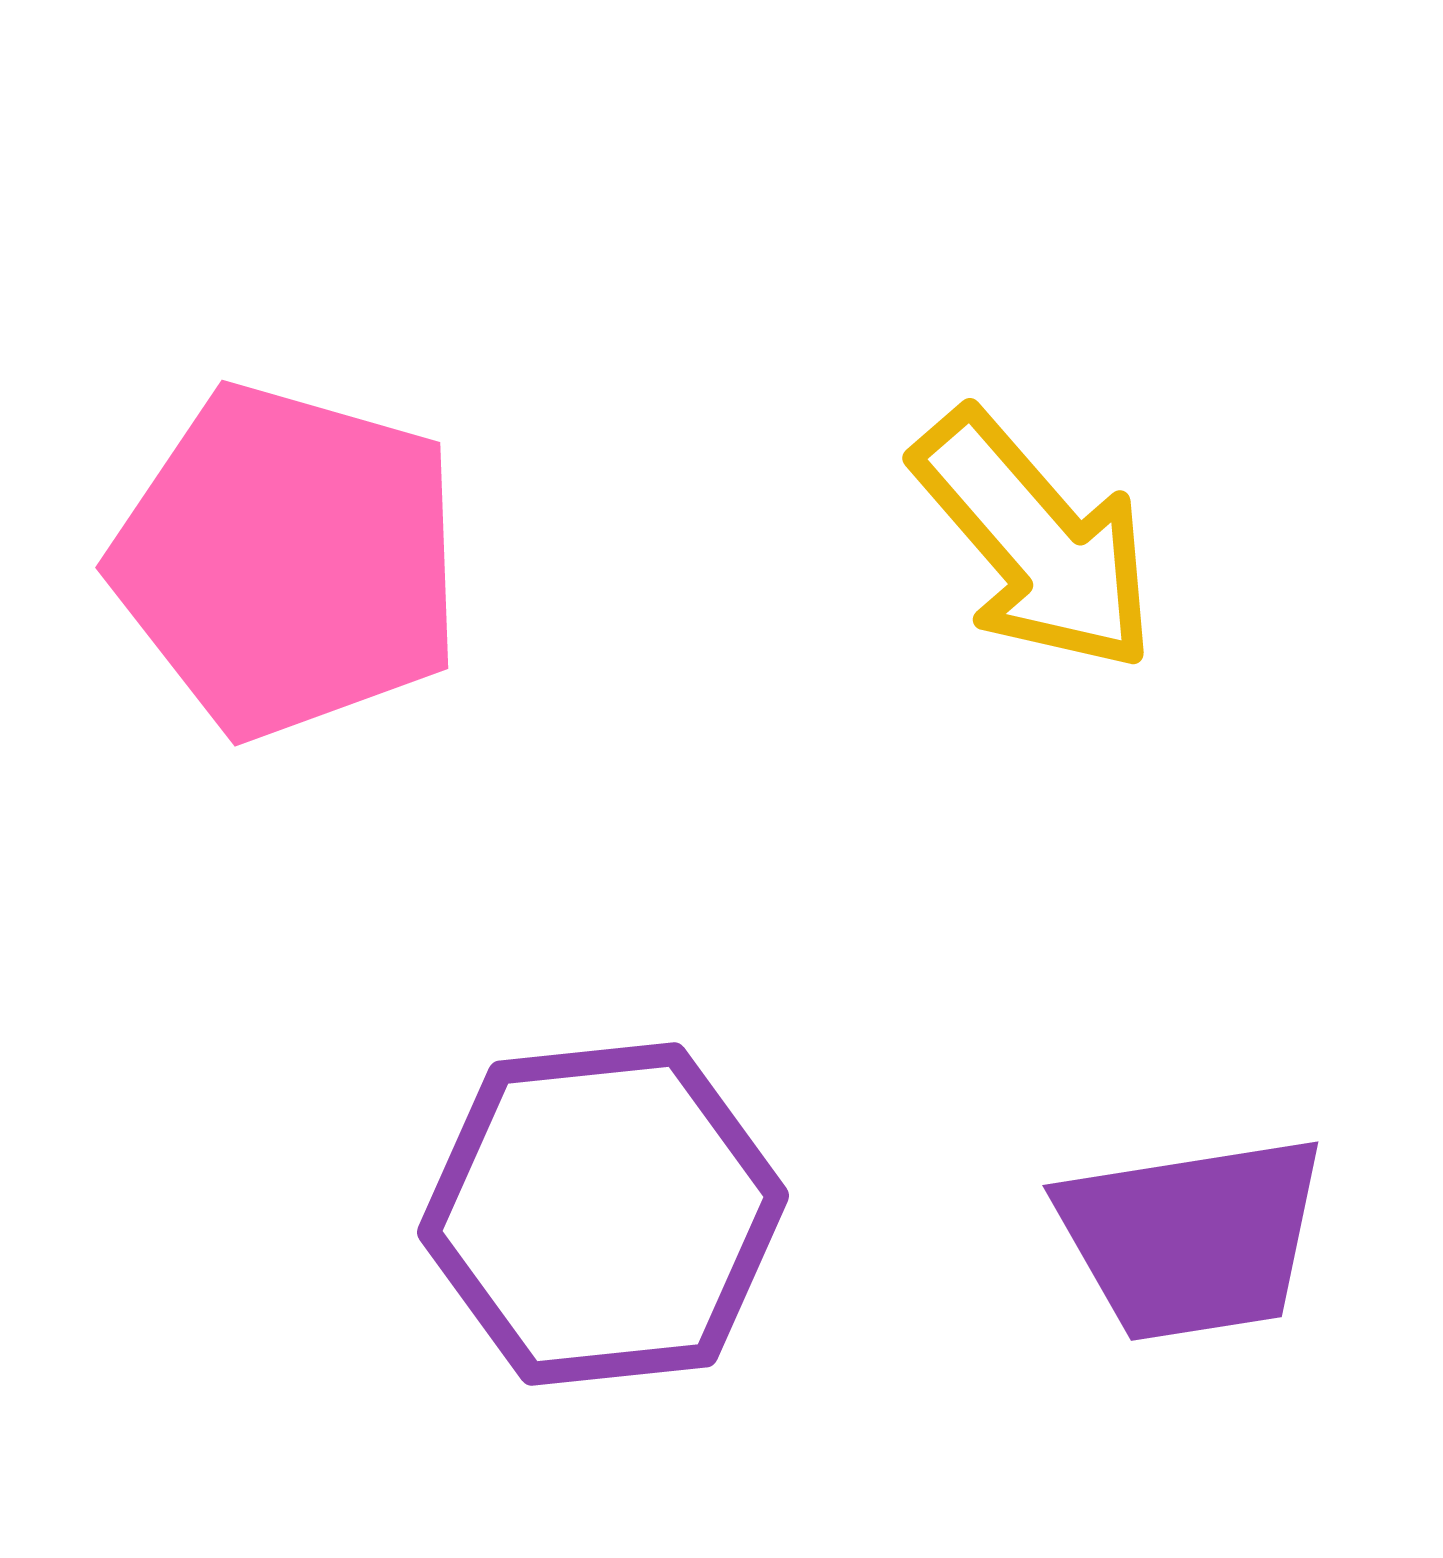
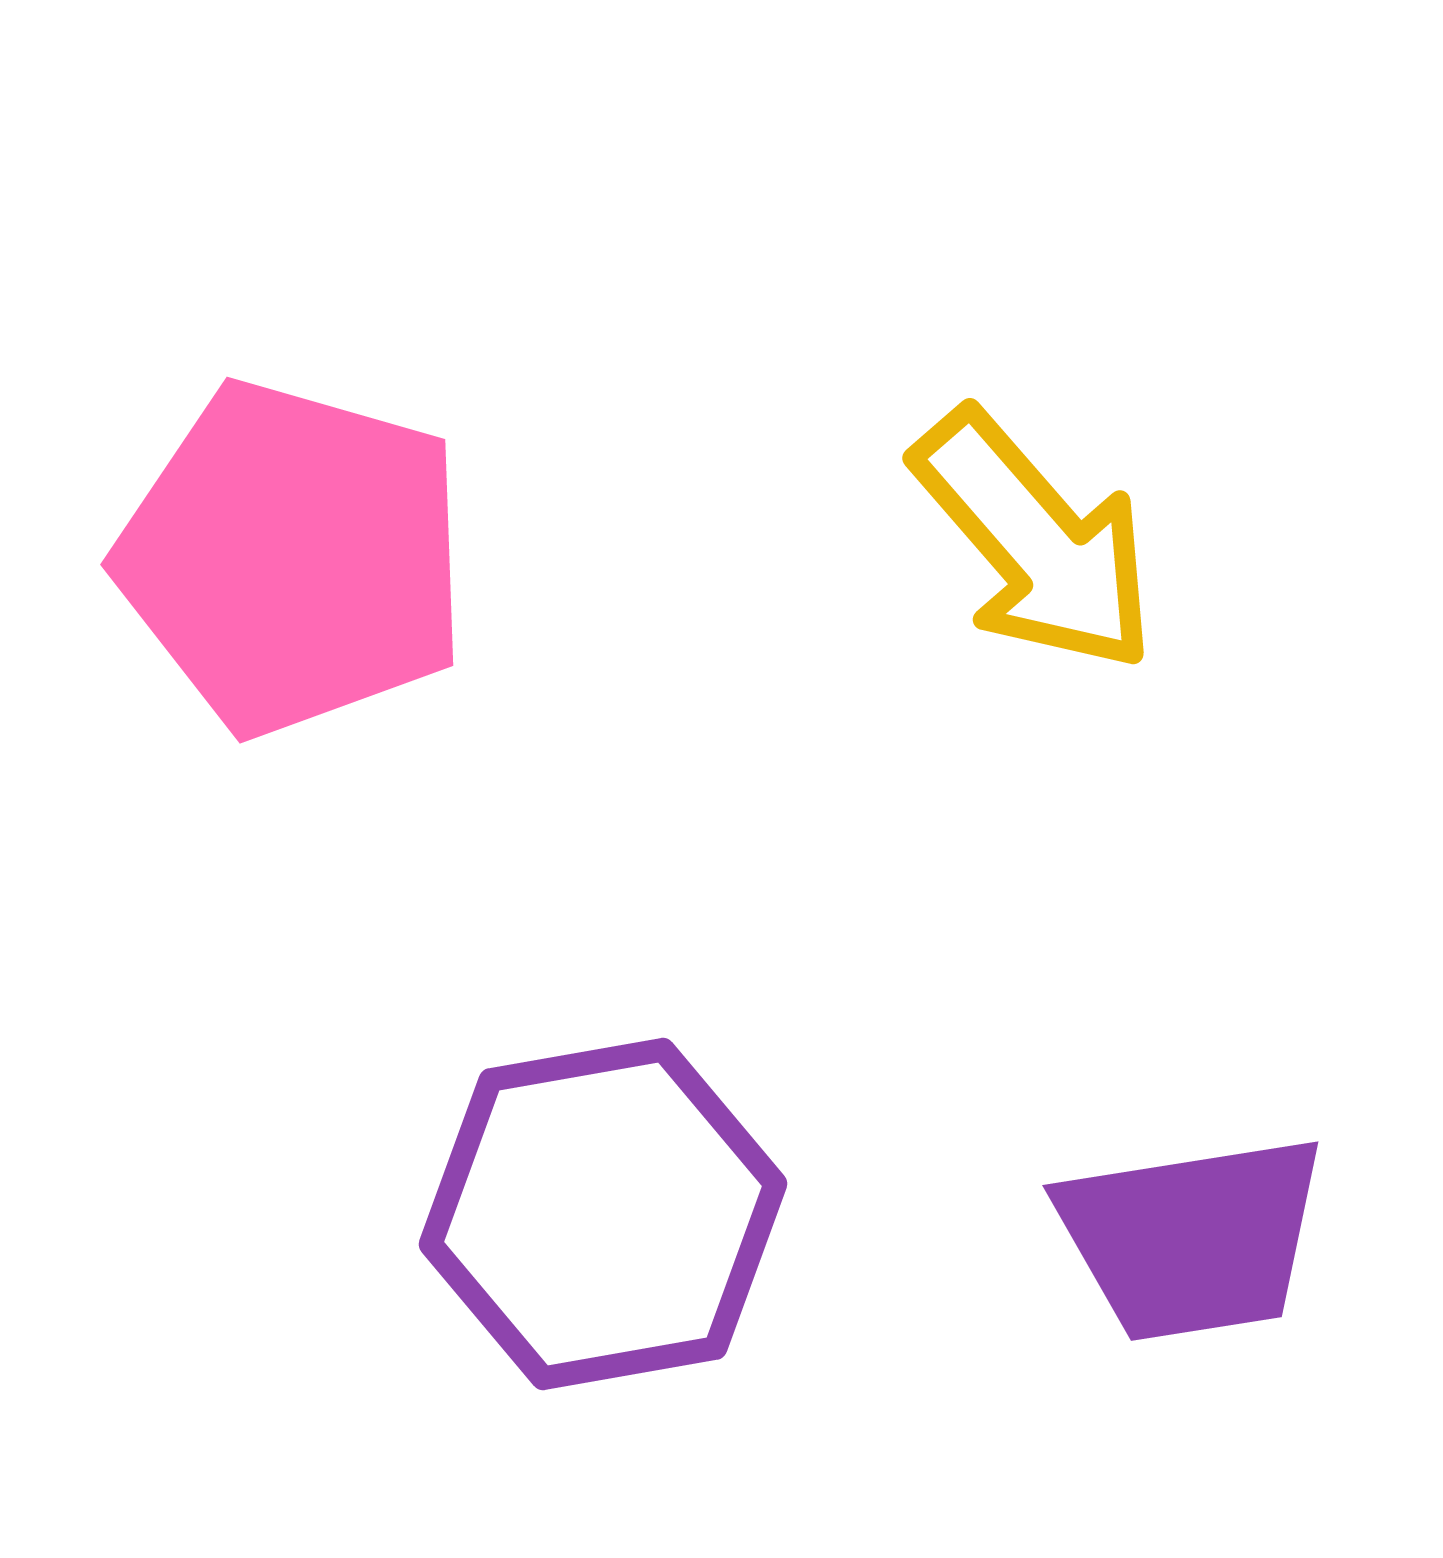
pink pentagon: moved 5 px right, 3 px up
purple hexagon: rotated 4 degrees counterclockwise
